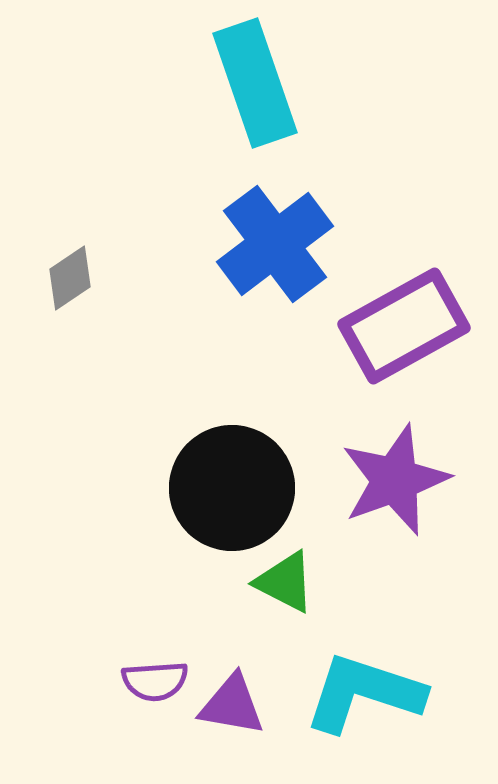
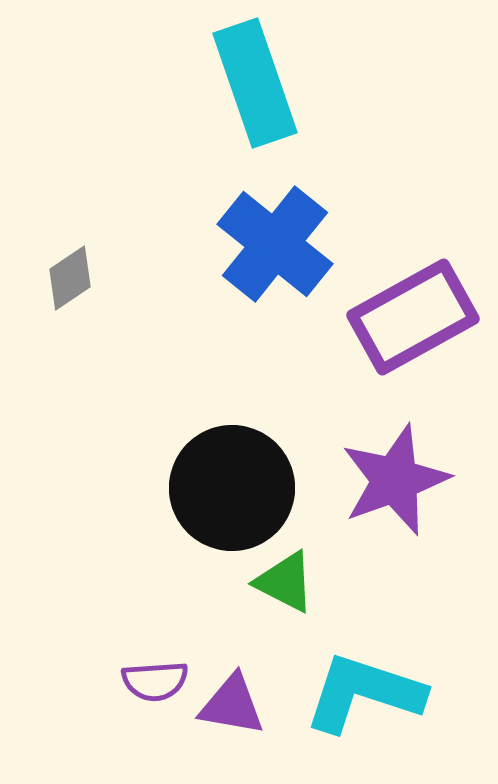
blue cross: rotated 14 degrees counterclockwise
purple rectangle: moved 9 px right, 9 px up
